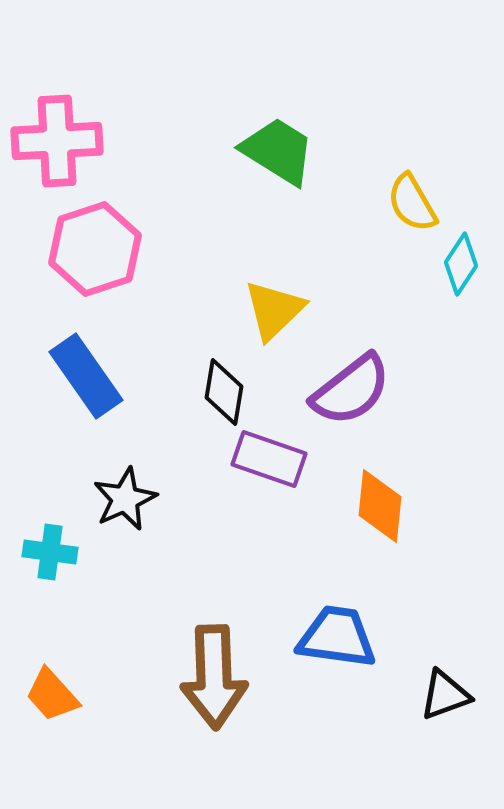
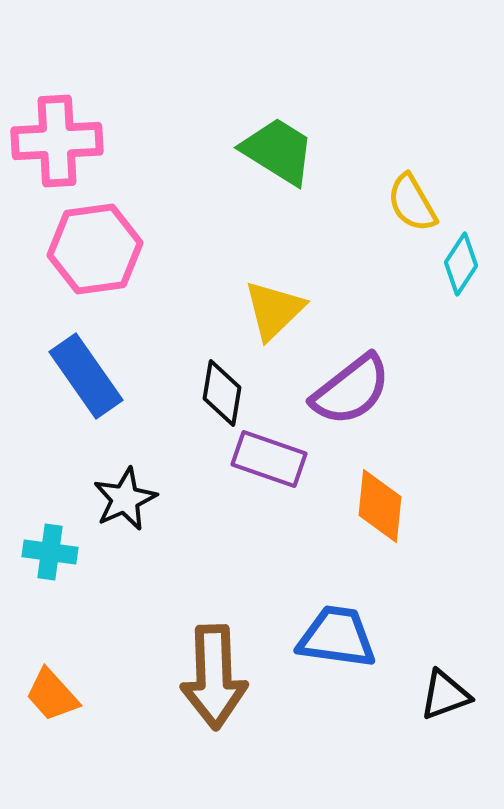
pink hexagon: rotated 10 degrees clockwise
black diamond: moved 2 px left, 1 px down
